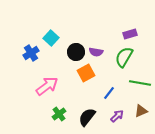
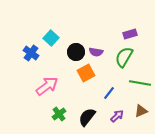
blue cross: rotated 21 degrees counterclockwise
